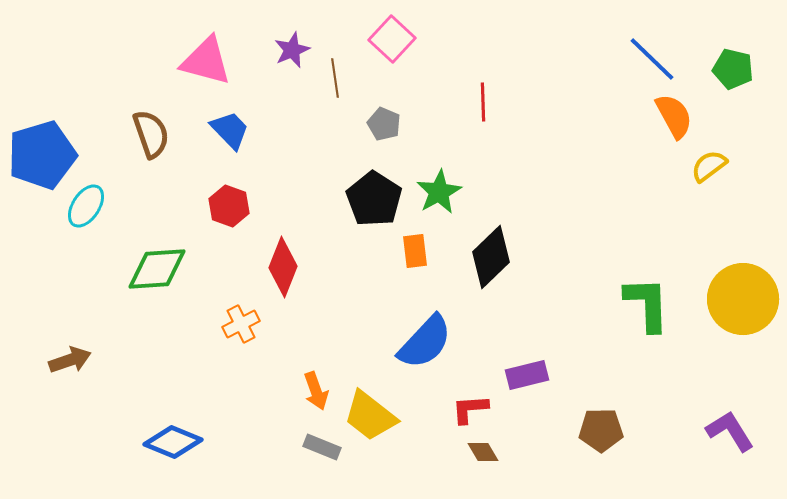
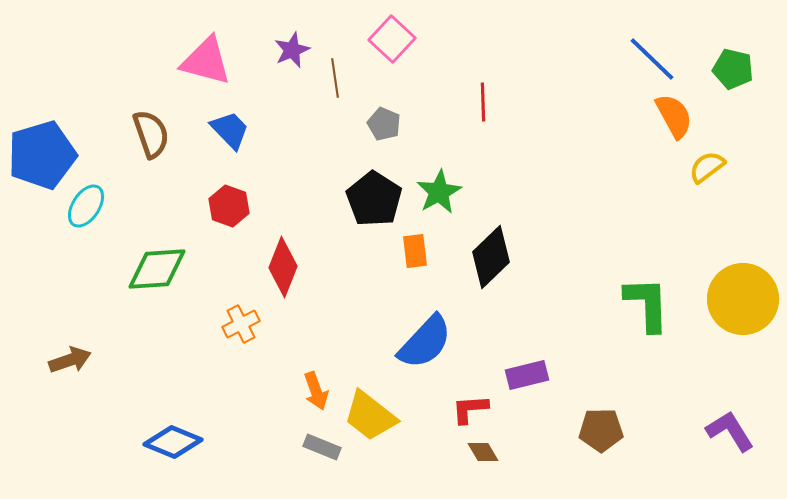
yellow semicircle: moved 2 px left, 1 px down
